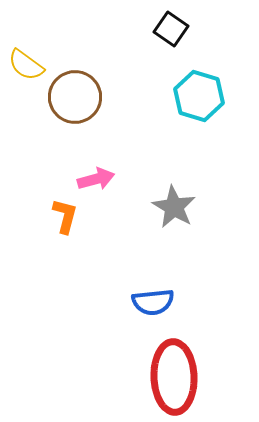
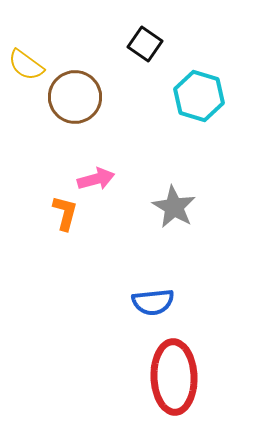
black square: moved 26 px left, 15 px down
orange L-shape: moved 3 px up
